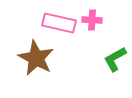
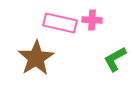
pink rectangle: moved 1 px right
brown star: rotated 12 degrees clockwise
